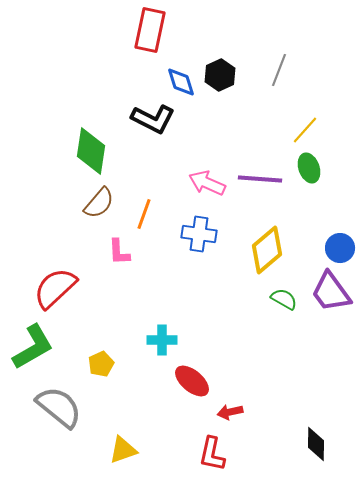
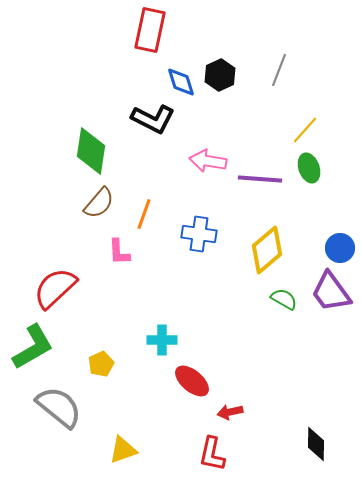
pink arrow: moved 1 px right, 22 px up; rotated 15 degrees counterclockwise
